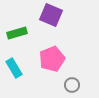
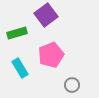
purple square: moved 5 px left; rotated 30 degrees clockwise
pink pentagon: moved 1 px left, 4 px up
cyan rectangle: moved 6 px right
